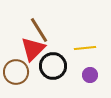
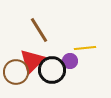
red triangle: moved 1 px left, 12 px down
black circle: moved 1 px left, 4 px down
purple circle: moved 20 px left, 14 px up
